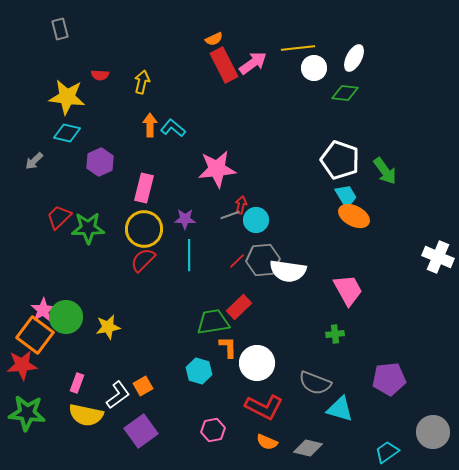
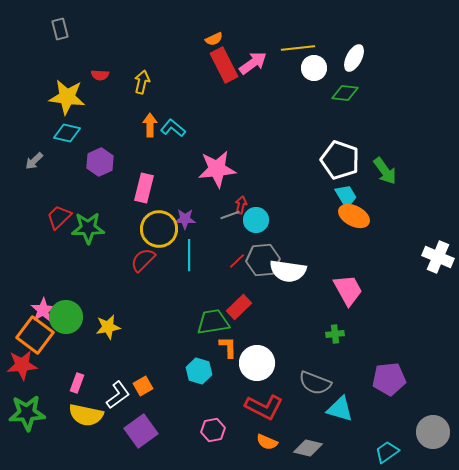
yellow circle at (144, 229): moved 15 px right
green star at (27, 413): rotated 9 degrees counterclockwise
